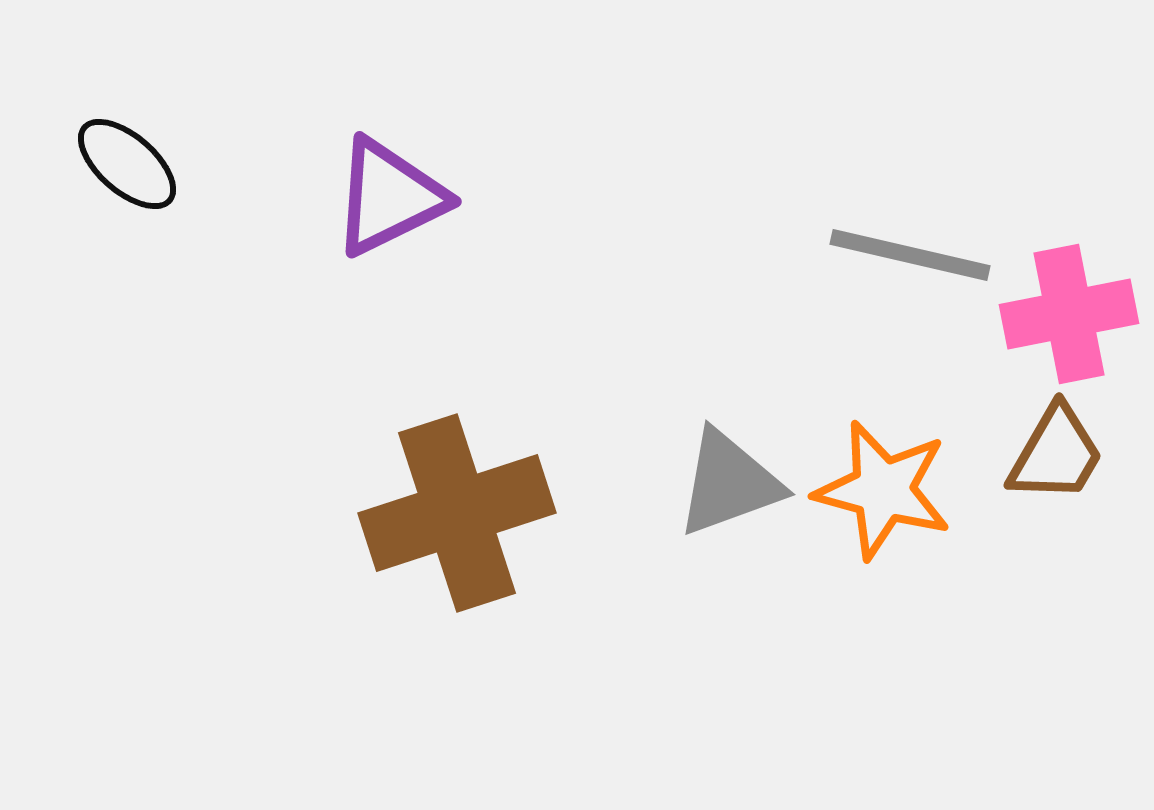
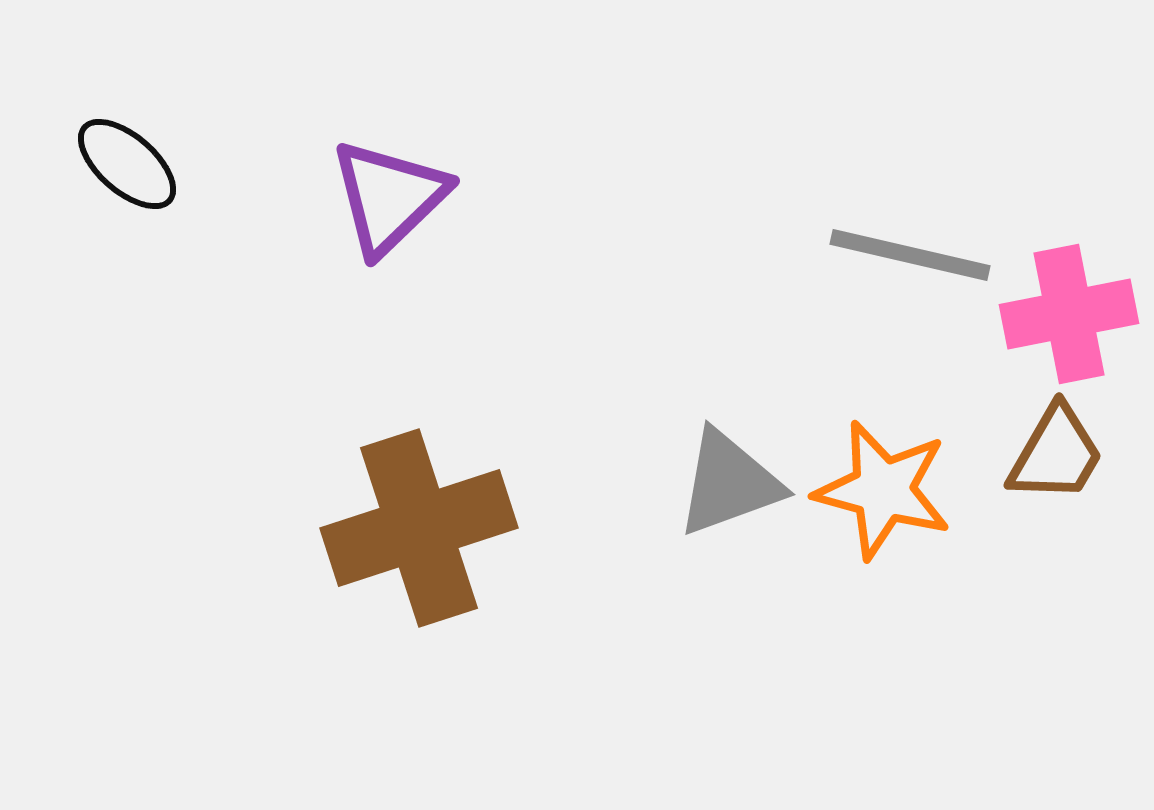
purple triangle: rotated 18 degrees counterclockwise
brown cross: moved 38 px left, 15 px down
